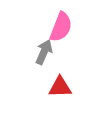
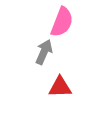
pink semicircle: moved 1 px right, 5 px up
